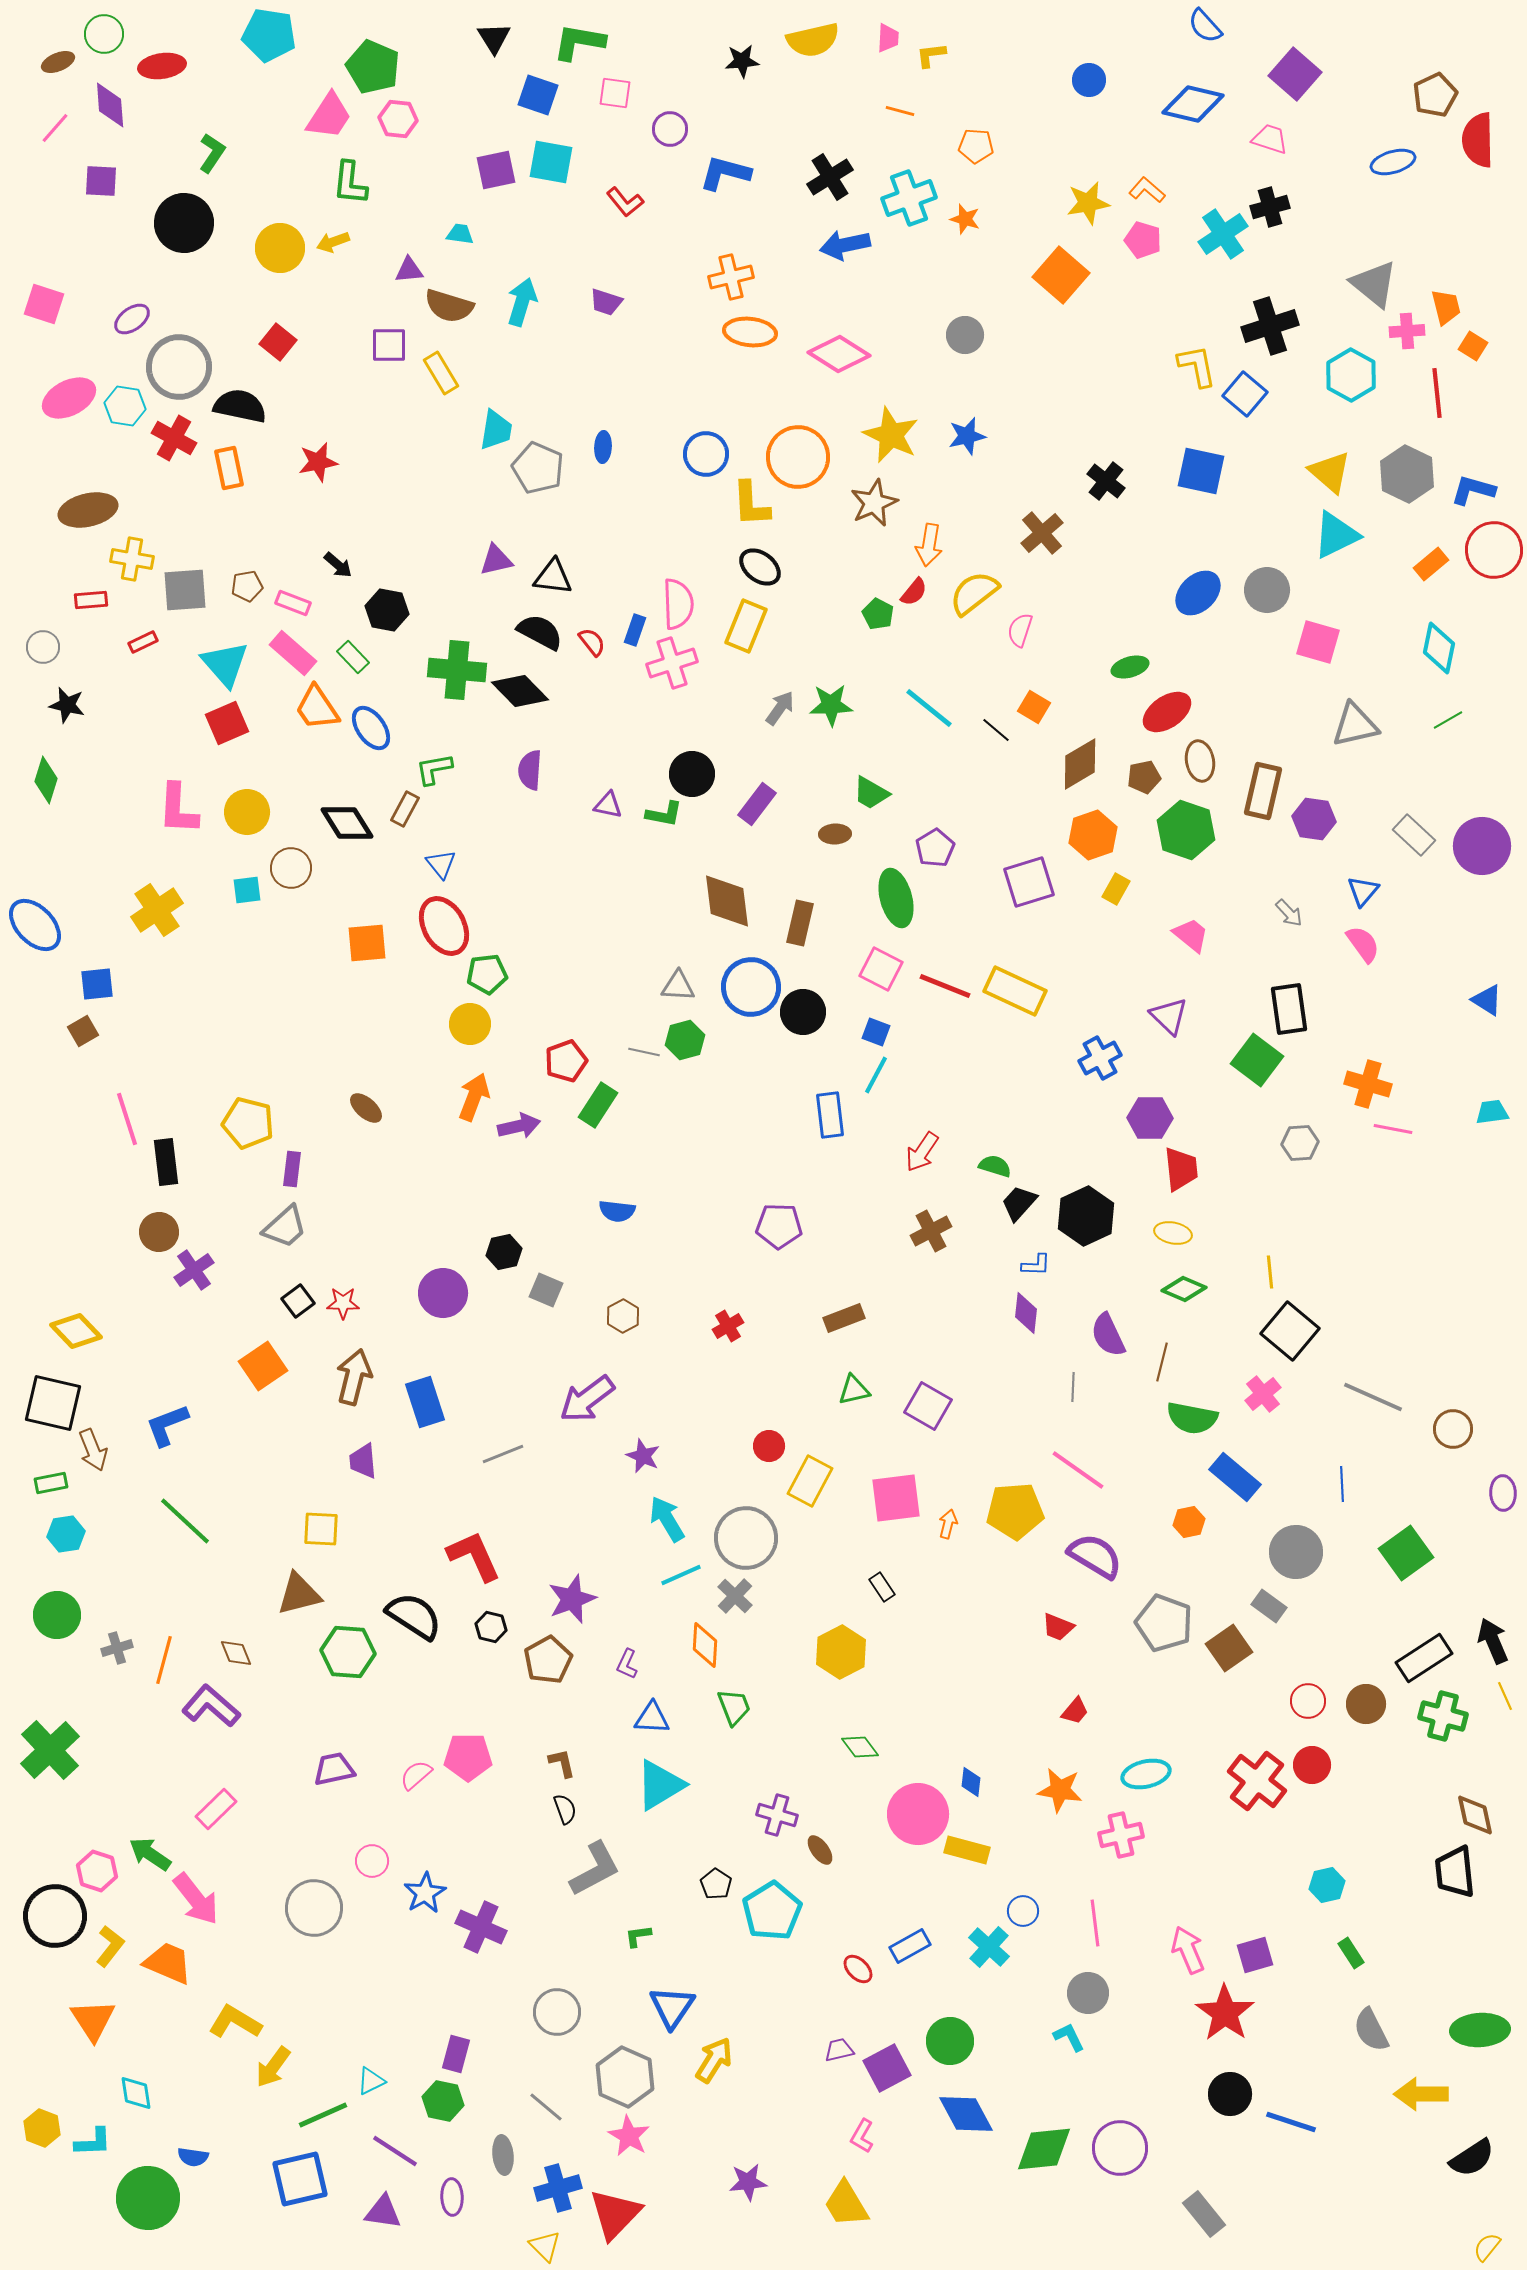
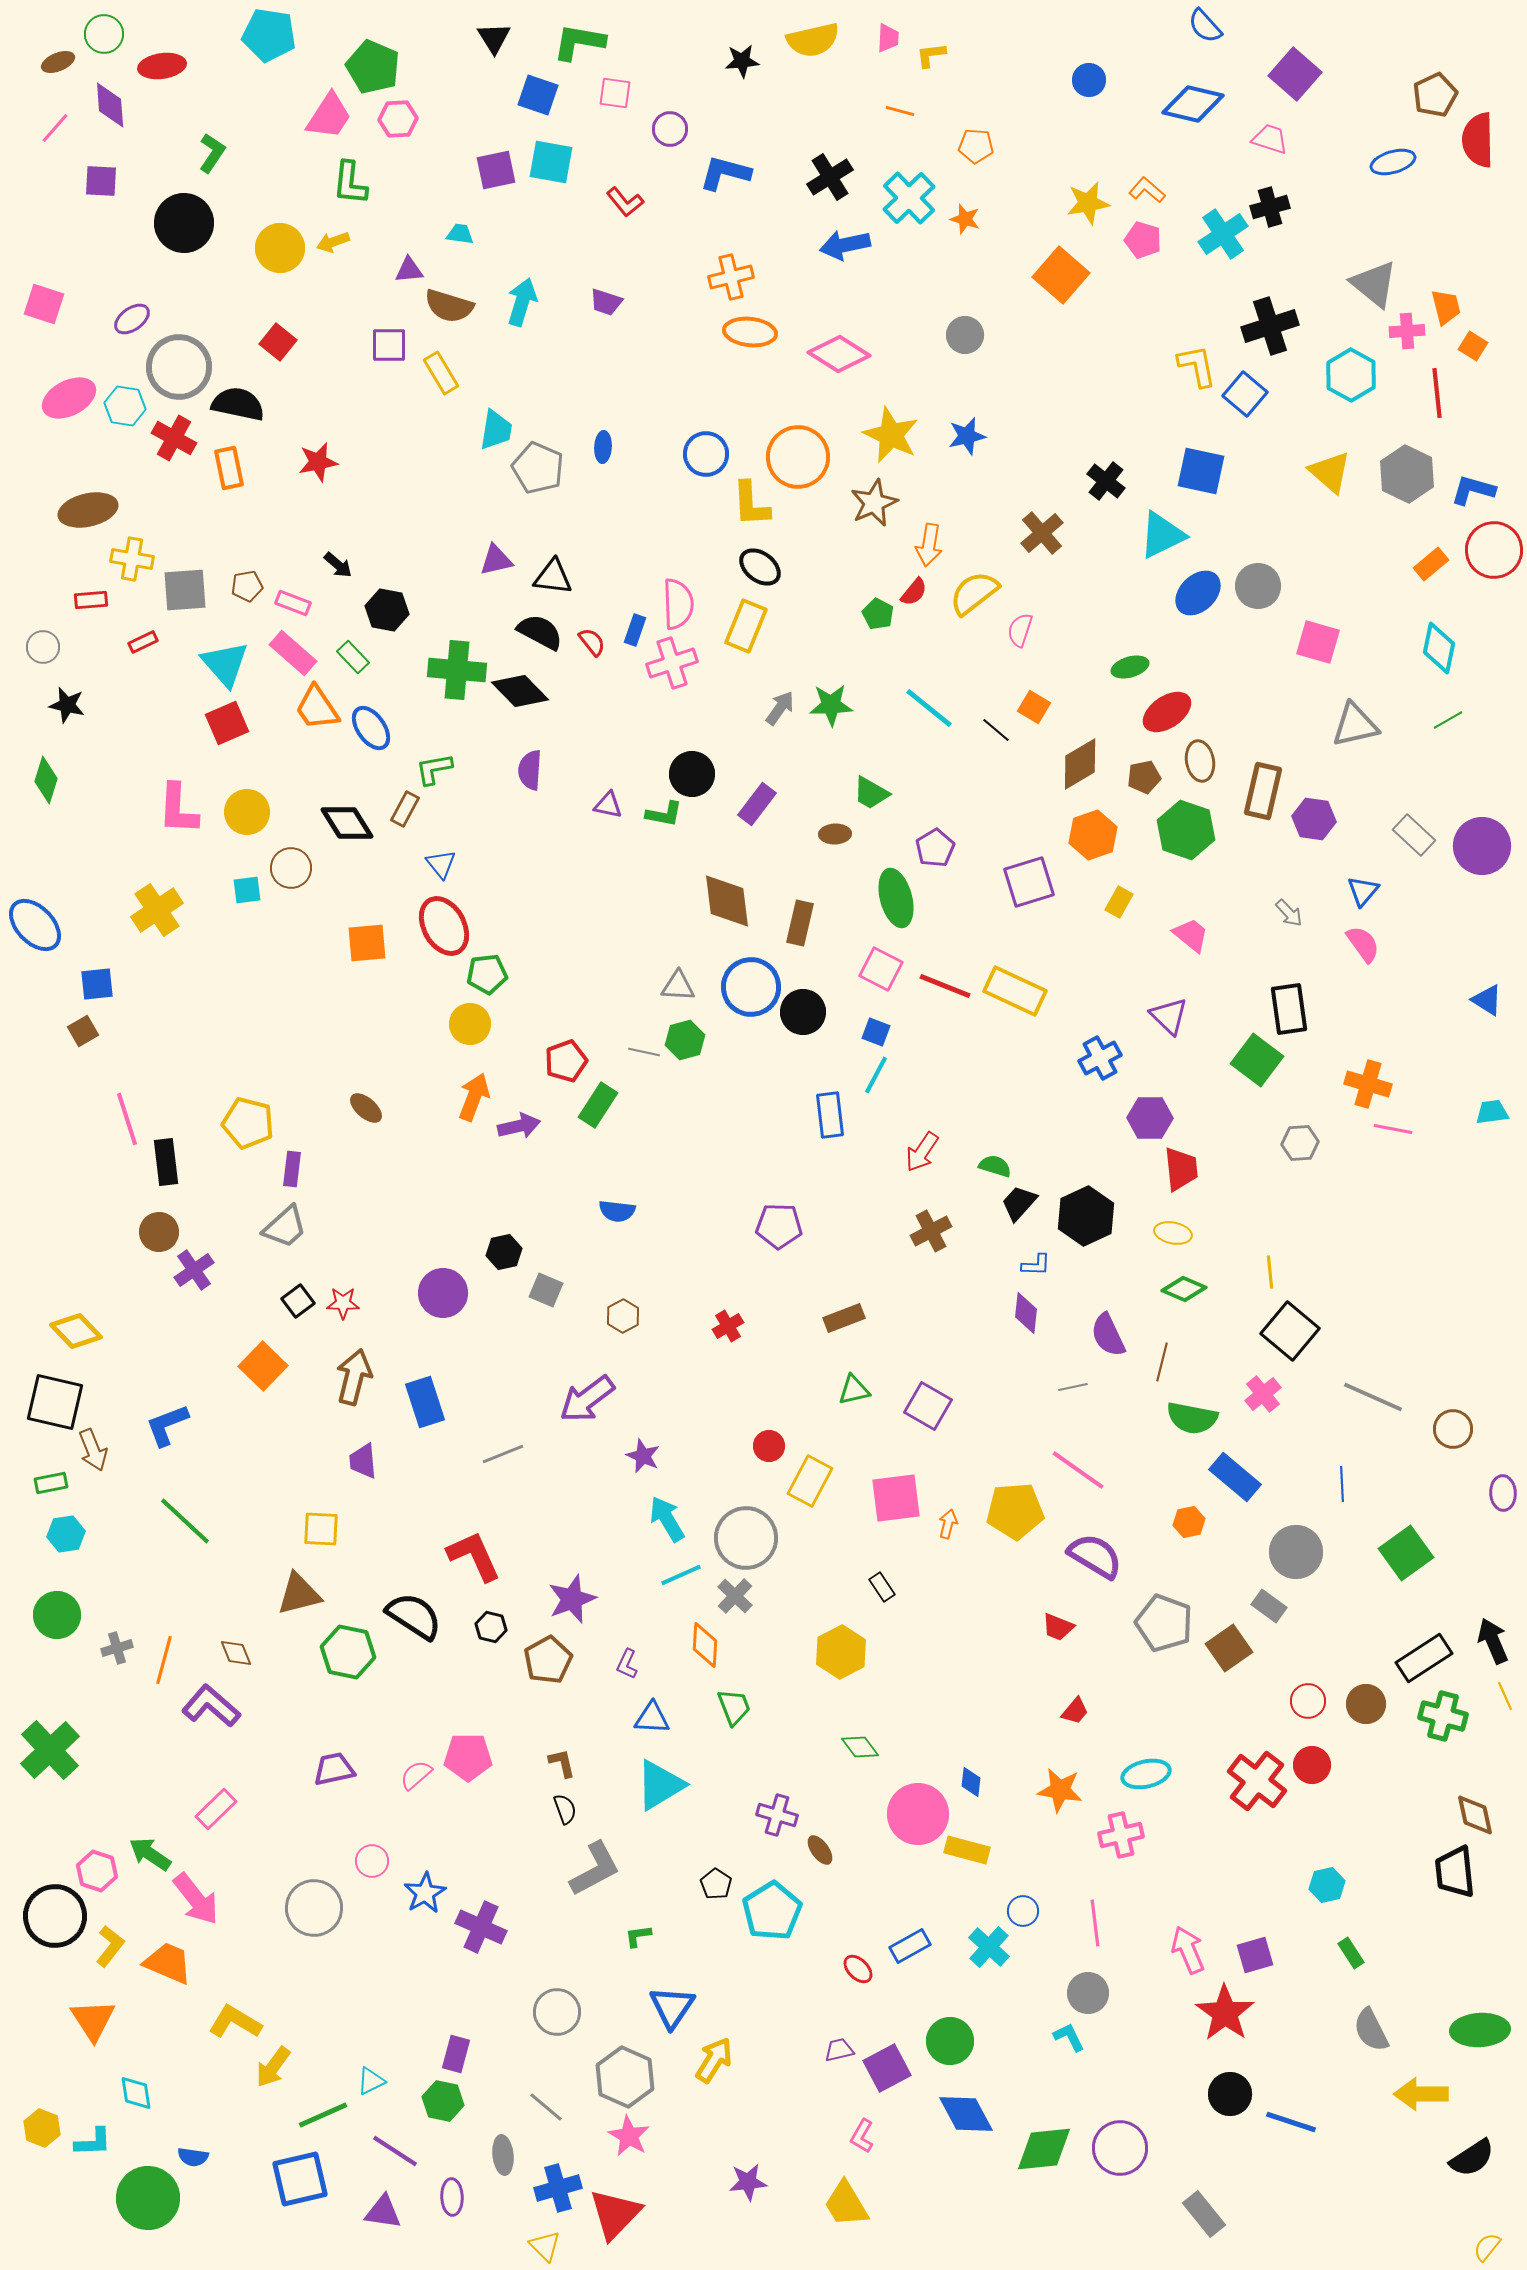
pink hexagon at (398, 119): rotated 9 degrees counterclockwise
cyan cross at (909, 198): rotated 24 degrees counterclockwise
black semicircle at (240, 406): moved 2 px left, 2 px up
cyan triangle at (1336, 535): moved 174 px left
gray circle at (1267, 590): moved 9 px left, 4 px up
yellow rectangle at (1116, 889): moved 3 px right, 13 px down
orange square at (263, 1366): rotated 12 degrees counterclockwise
gray line at (1073, 1387): rotated 76 degrees clockwise
black square at (53, 1403): moved 2 px right, 1 px up
green hexagon at (348, 1652): rotated 8 degrees clockwise
